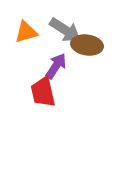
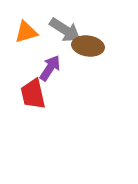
brown ellipse: moved 1 px right, 1 px down
purple arrow: moved 6 px left, 2 px down
red trapezoid: moved 10 px left, 2 px down
